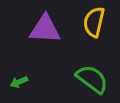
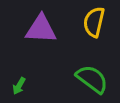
purple triangle: moved 4 px left
green arrow: moved 4 px down; rotated 36 degrees counterclockwise
